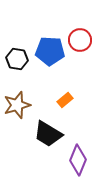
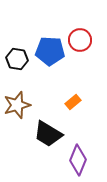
orange rectangle: moved 8 px right, 2 px down
